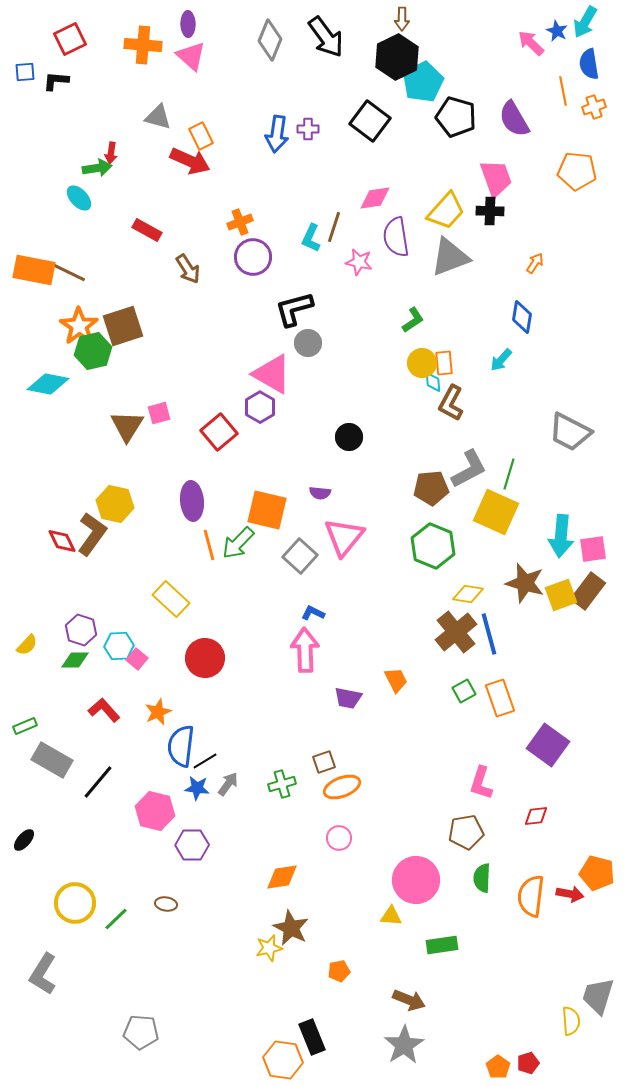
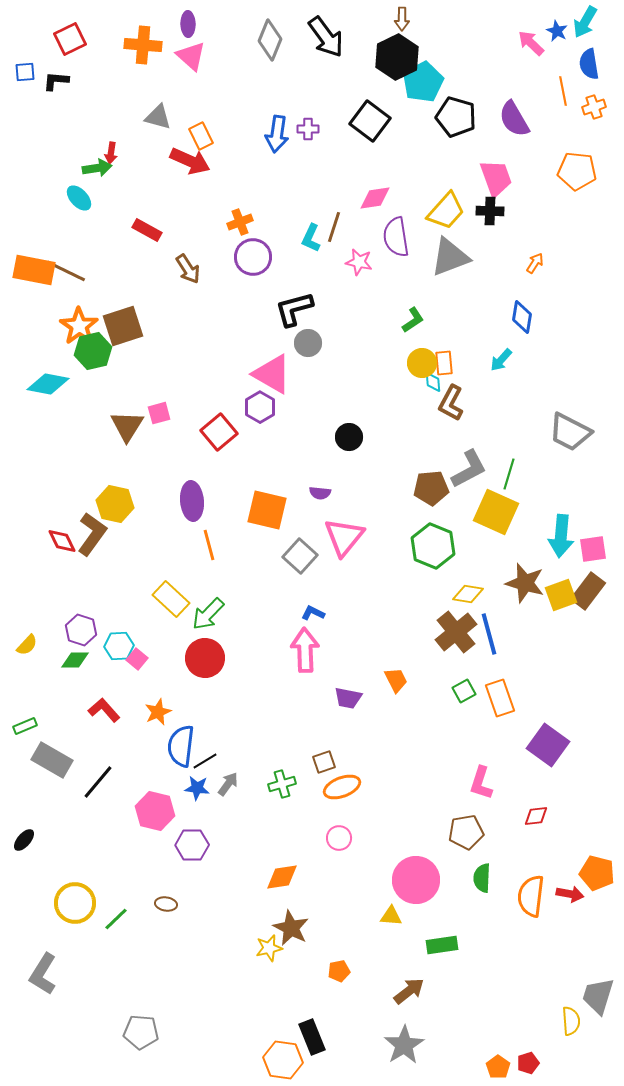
green arrow at (238, 543): moved 30 px left, 71 px down
brown arrow at (409, 1000): moved 9 px up; rotated 60 degrees counterclockwise
